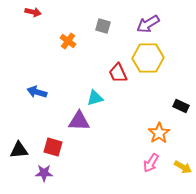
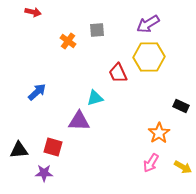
gray square: moved 6 px left, 4 px down; rotated 21 degrees counterclockwise
yellow hexagon: moved 1 px right, 1 px up
blue arrow: rotated 120 degrees clockwise
